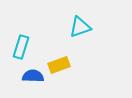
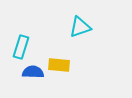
yellow rectangle: rotated 25 degrees clockwise
blue semicircle: moved 4 px up
